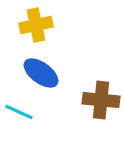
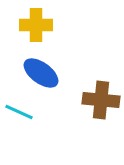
yellow cross: rotated 12 degrees clockwise
